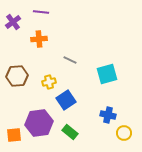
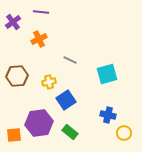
orange cross: rotated 21 degrees counterclockwise
